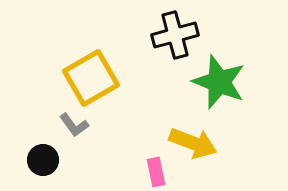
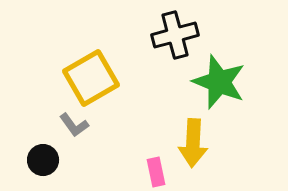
yellow arrow: rotated 72 degrees clockwise
